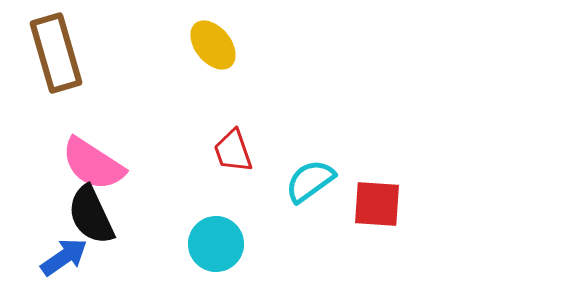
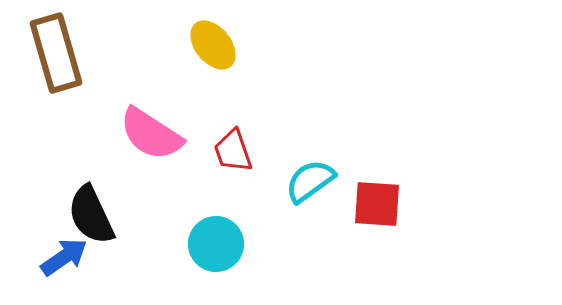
pink semicircle: moved 58 px right, 30 px up
